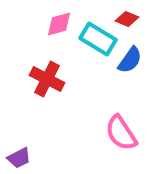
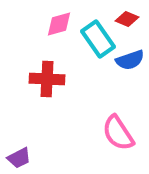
cyan rectangle: rotated 24 degrees clockwise
blue semicircle: rotated 36 degrees clockwise
red cross: rotated 24 degrees counterclockwise
pink semicircle: moved 3 px left
